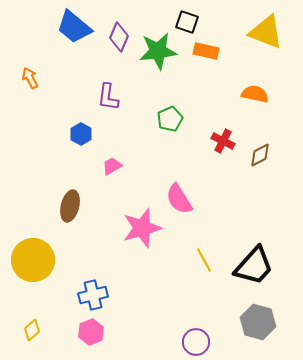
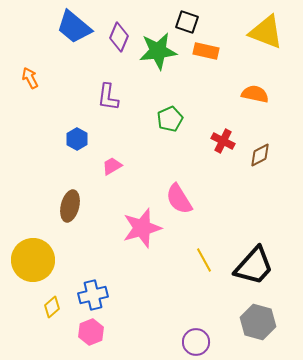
blue hexagon: moved 4 px left, 5 px down
yellow diamond: moved 20 px right, 23 px up
